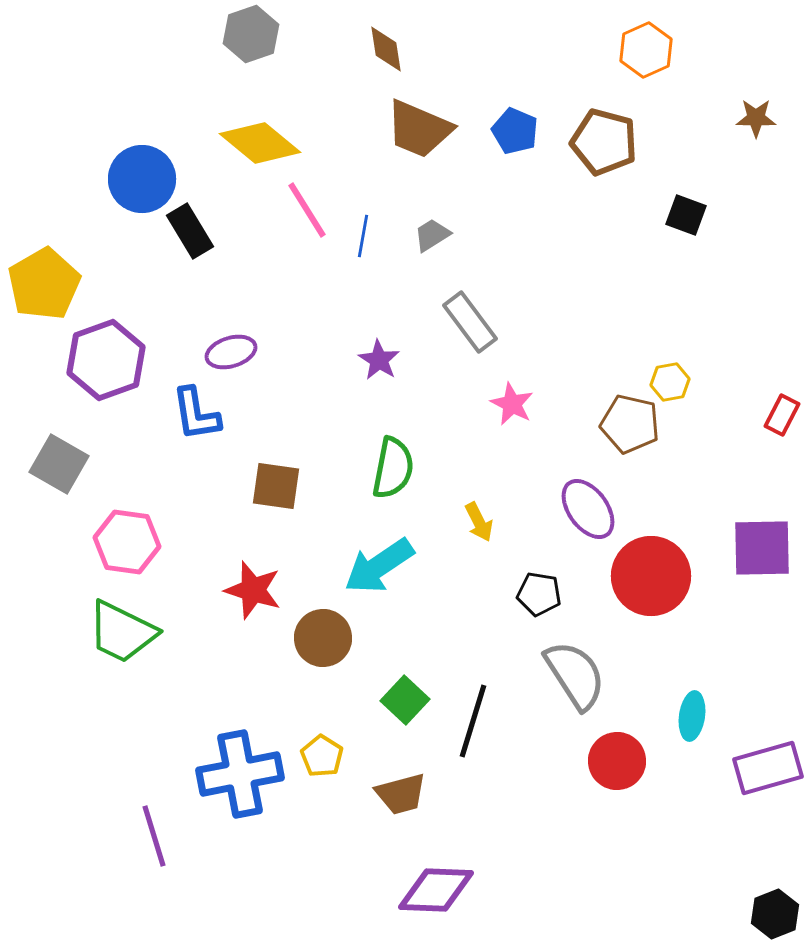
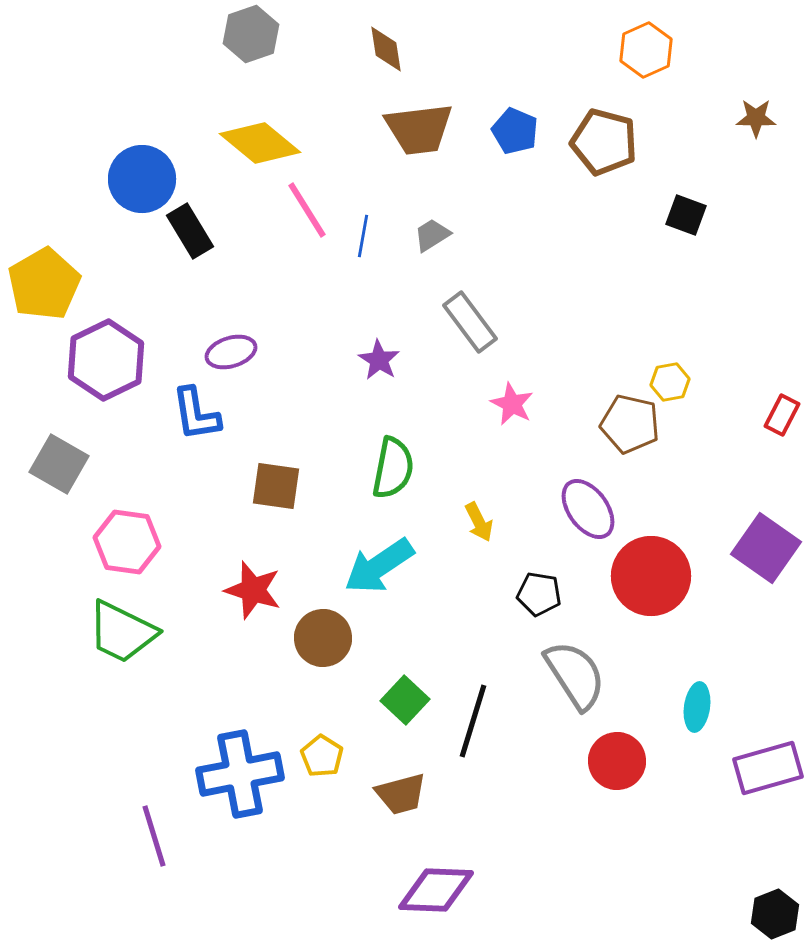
brown trapezoid at (419, 129): rotated 30 degrees counterclockwise
purple hexagon at (106, 360): rotated 6 degrees counterclockwise
purple square at (762, 548): moved 4 px right; rotated 36 degrees clockwise
cyan ellipse at (692, 716): moved 5 px right, 9 px up
